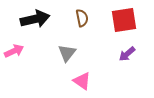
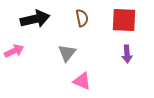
red square: rotated 12 degrees clockwise
purple arrow: rotated 54 degrees counterclockwise
pink triangle: rotated 12 degrees counterclockwise
